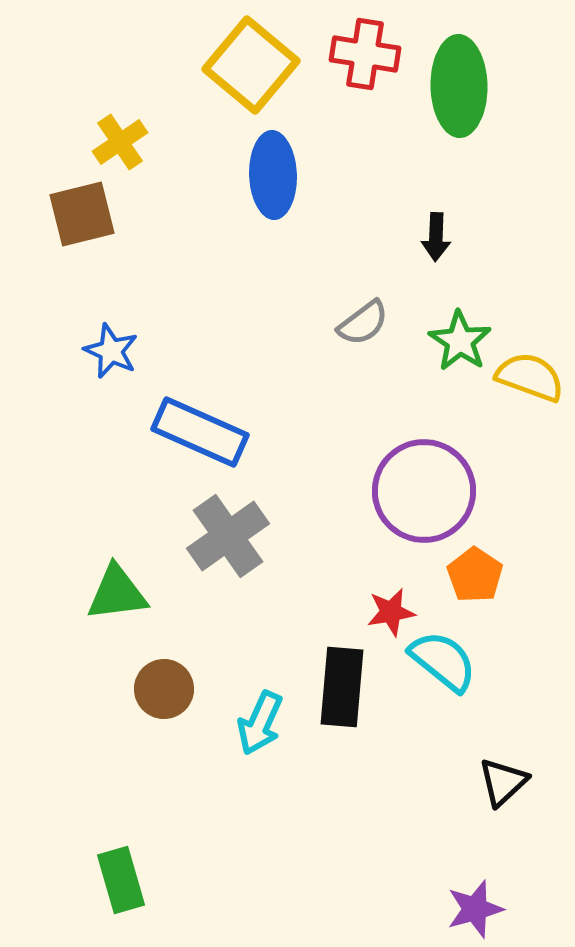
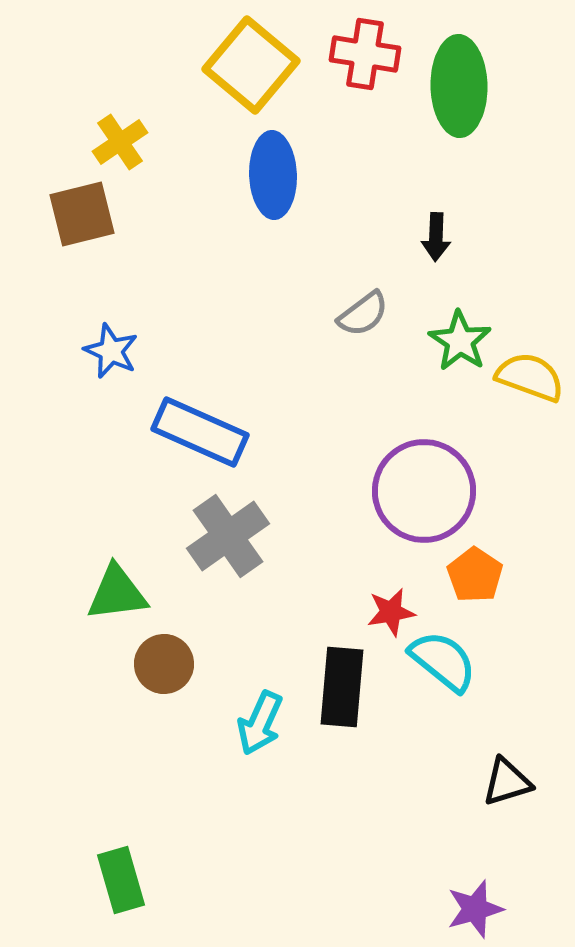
gray semicircle: moved 9 px up
brown circle: moved 25 px up
black triangle: moved 4 px right; rotated 26 degrees clockwise
